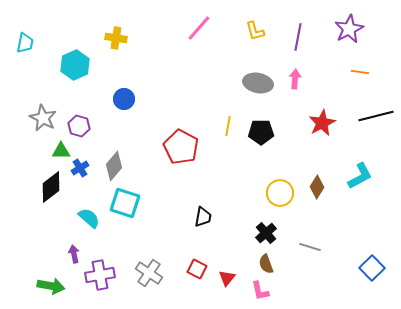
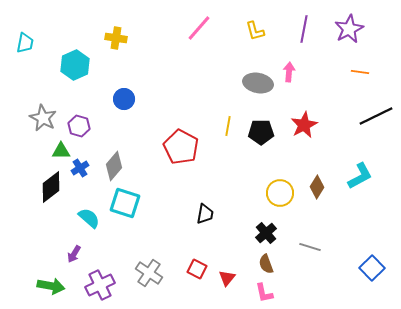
purple line: moved 6 px right, 8 px up
pink arrow: moved 6 px left, 7 px up
black line: rotated 12 degrees counterclockwise
red star: moved 18 px left, 2 px down
black trapezoid: moved 2 px right, 3 px up
purple arrow: rotated 138 degrees counterclockwise
purple cross: moved 10 px down; rotated 16 degrees counterclockwise
pink L-shape: moved 4 px right, 2 px down
